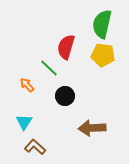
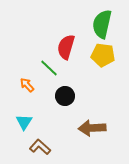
brown L-shape: moved 5 px right
